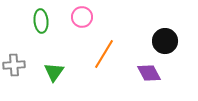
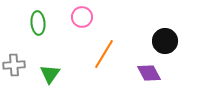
green ellipse: moved 3 px left, 2 px down
green triangle: moved 4 px left, 2 px down
